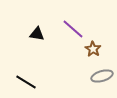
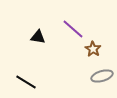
black triangle: moved 1 px right, 3 px down
